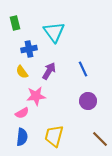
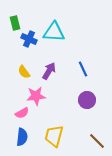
cyan triangle: rotated 50 degrees counterclockwise
blue cross: moved 10 px up; rotated 35 degrees clockwise
yellow semicircle: moved 2 px right
purple circle: moved 1 px left, 1 px up
brown line: moved 3 px left, 2 px down
